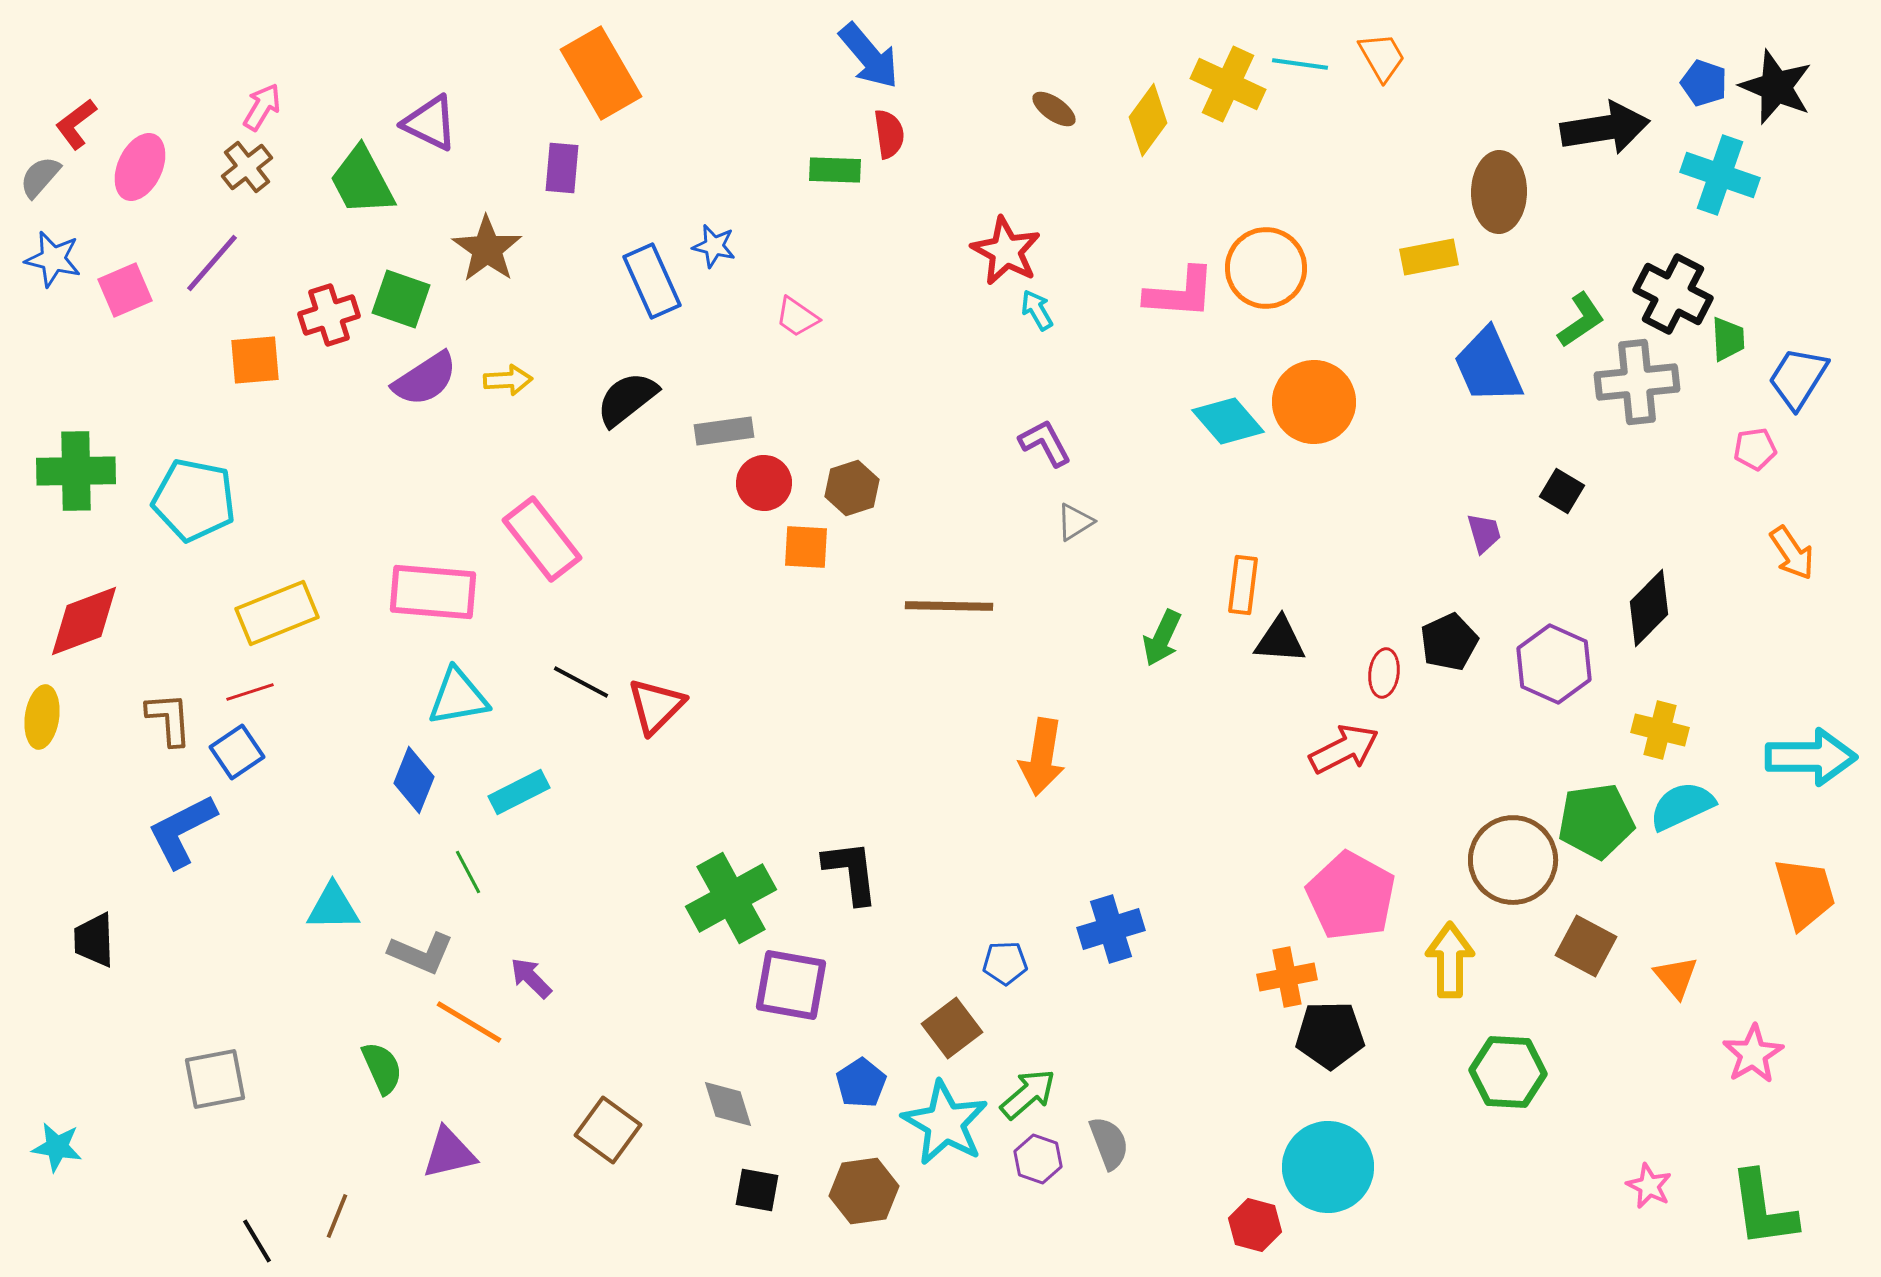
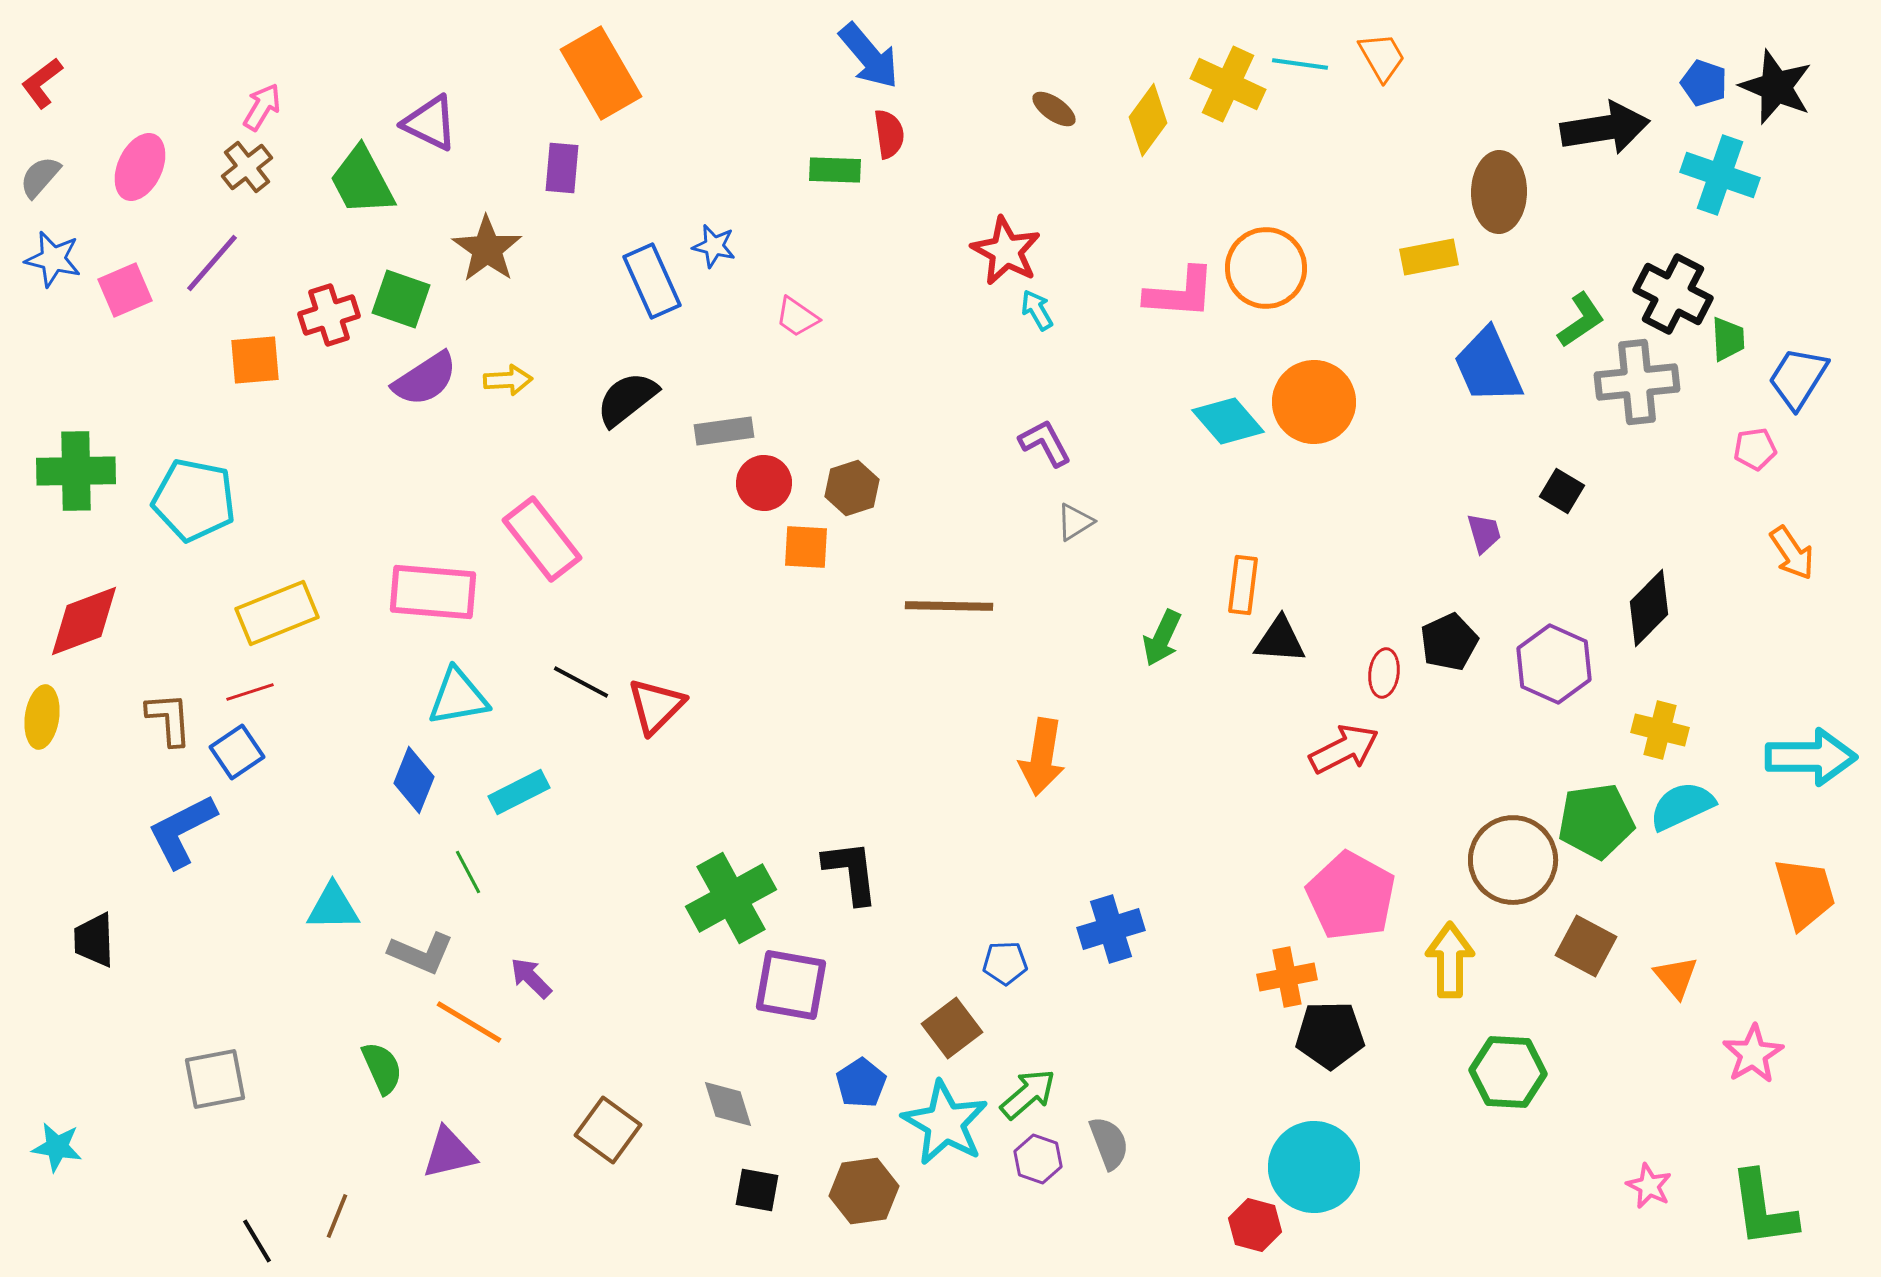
red L-shape at (76, 124): moved 34 px left, 41 px up
cyan circle at (1328, 1167): moved 14 px left
